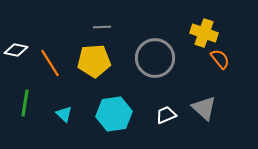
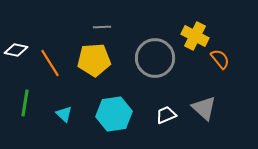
yellow cross: moved 9 px left, 3 px down; rotated 8 degrees clockwise
yellow pentagon: moved 1 px up
